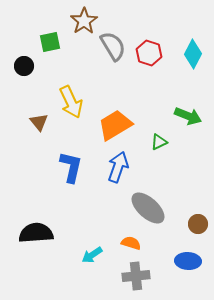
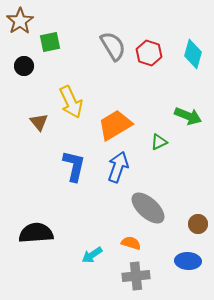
brown star: moved 64 px left
cyan diamond: rotated 12 degrees counterclockwise
blue L-shape: moved 3 px right, 1 px up
